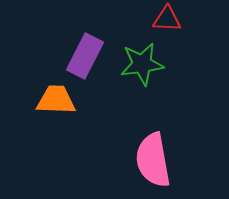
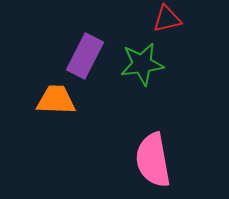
red triangle: rotated 16 degrees counterclockwise
